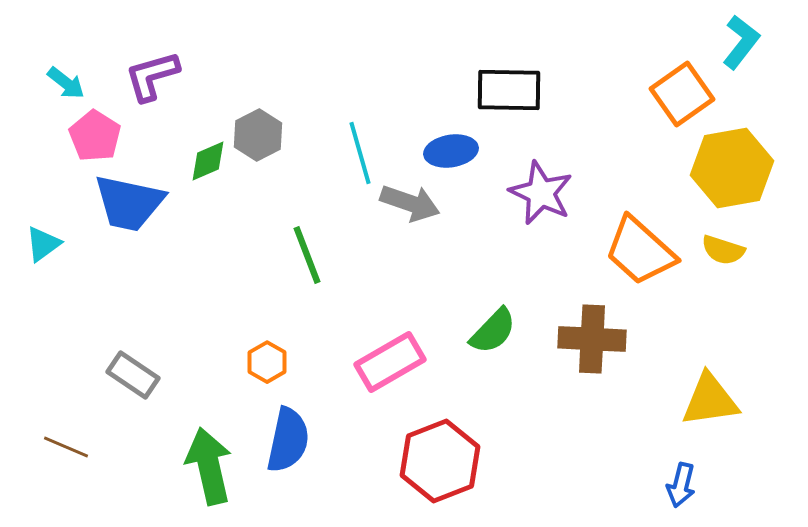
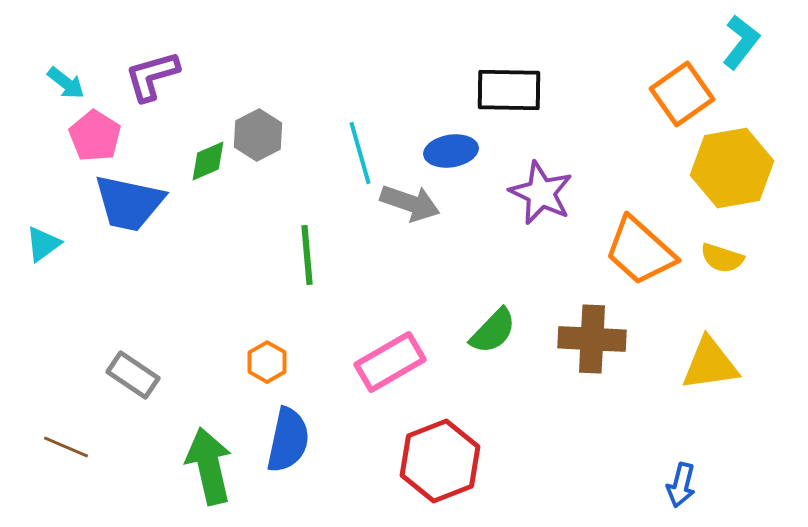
yellow semicircle: moved 1 px left, 8 px down
green line: rotated 16 degrees clockwise
yellow triangle: moved 36 px up
